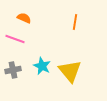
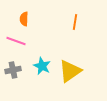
orange semicircle: moved 1 px down; rotated 112 degrees counterclockwise
pink line: moved 1 px right, 2 px down
yellow triangle: rotated 35 degrees clockwise
